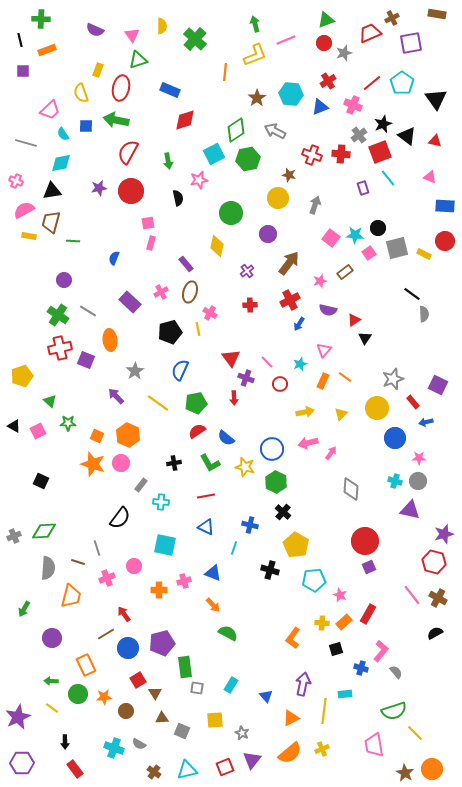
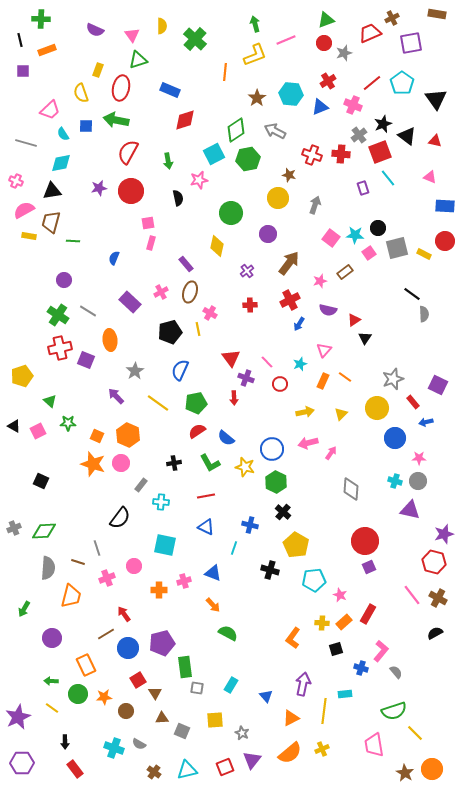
gray cross at (14, 536): moved 8 px up
